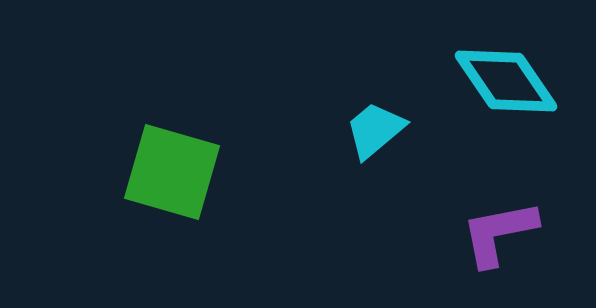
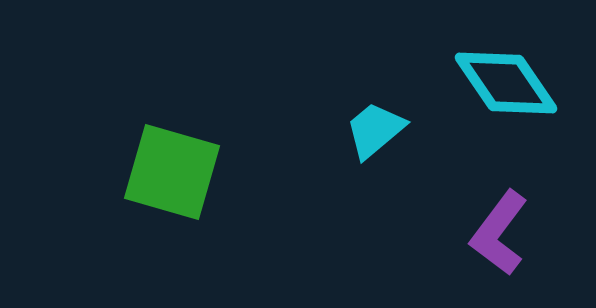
cyan diamond: moved 2 px down
purple L-shape: rotated 42 degrees counterclockwise
